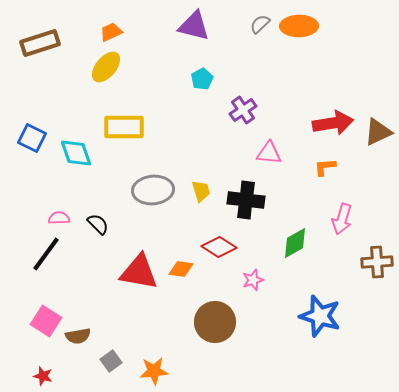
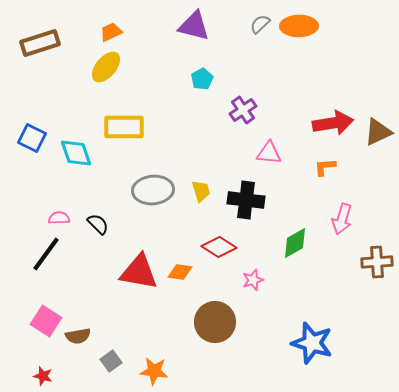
orange diamond: moved 1 px left, 3 px down
blue star: moved 8 px left, 27 px down
orange star: rotated 12 degrees clockwise
